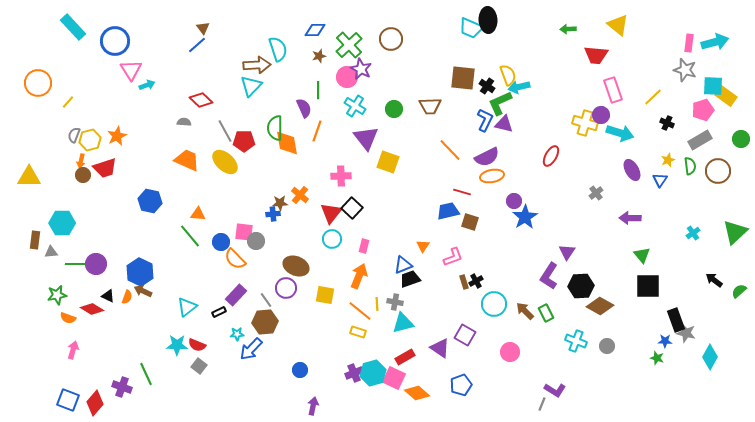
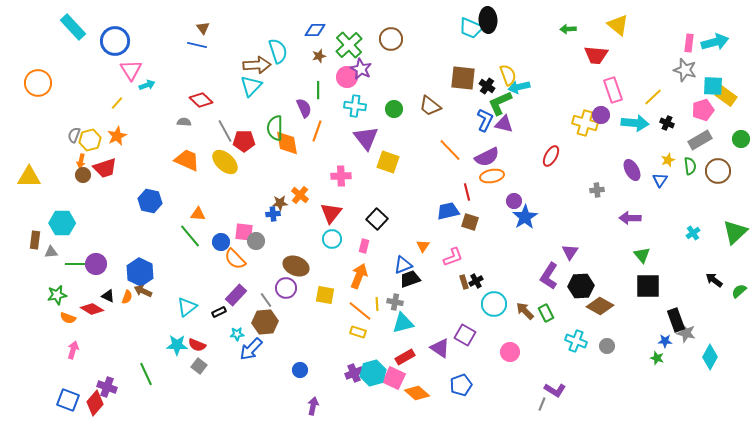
blue line at (197, 45): rotated 54 degrees clockwise
cyan semicircle at (278, 49): moved 2 px down
yellow line at (68, 102): moved 49 px right, 1 px down
cyan cross at (355, 106): rotated 25 degrees counterclockwise
brown trapezoid at (430, 106): rotated 40 degrees clockwise
cyan arrow at (620, 133): moved 15 px right, 10 px up; rotated 12 degrees counterclockwise
red line at (462, 192): moved 5 px right; rotated 60 degrees clockwise
gray cross at (596, 193): moved 1 px right, 3 px up; rotated 32 degrees clockwise
black square at (352, 208): moved 25 px right, 11 px down
purple triangle at (567, 252): moved 3 px right
purple cross at (122, 387): moved 15 px left
